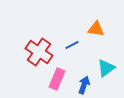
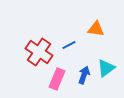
blue line: moved 3 px left
blue arrow: moved 10 px up
